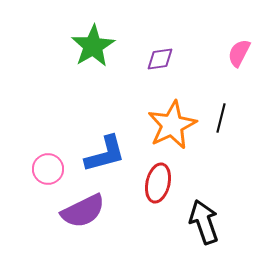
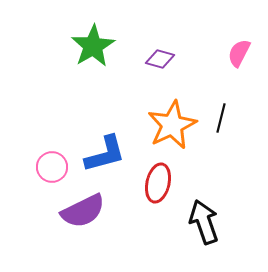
purple diamond: rotated 24 degrees clockwise
pink circle: moved 4 px right, 2 px up
